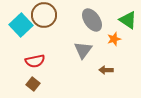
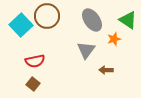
brown circle: moved 3 px right, 1 px down
gray triangle: moved 3 px right
